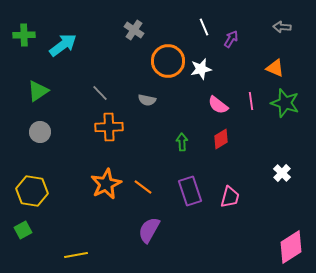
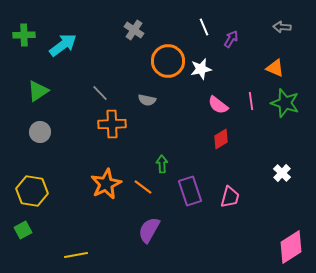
orange cross: moved 3 px right, 3 px up
green arrow: moved 20 px left, 22 px down
